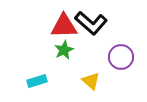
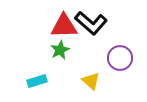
green star: moved 4 px left
purple circle: moved 1 px left, 1 px down
